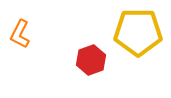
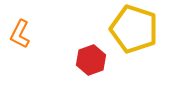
yellow pentagon: moved 4 px left, 3 px up; rotated 18 degrees clockwise
